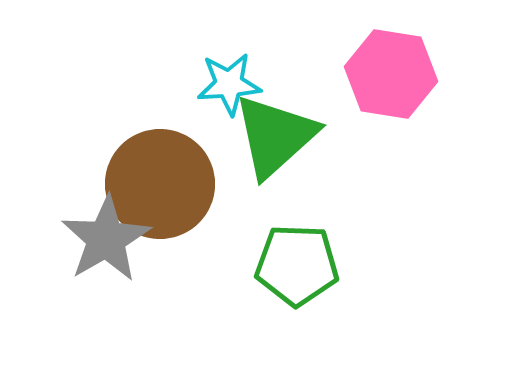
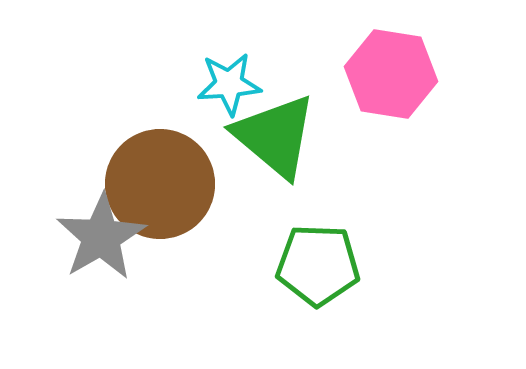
green triangle: rotated 38 degrees counterclockwise
gray star: moved 5 px left, 2 px up
green pentagon: moved 21 px right
